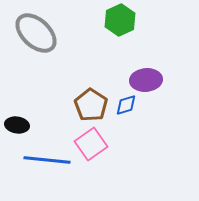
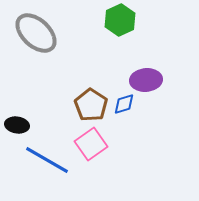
blue diamond: moved 2 px left, 1 px up
blue line: rotated 24 degrees clockwise
